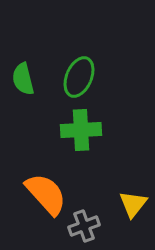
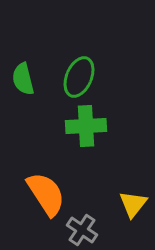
green cross: moved 5 px right, 4 px up
orange semicircle: rotated 9 degrees clockwise
gray cross: moved 2 px left, 4 px down; rotated 36 degrees counterclockwise
